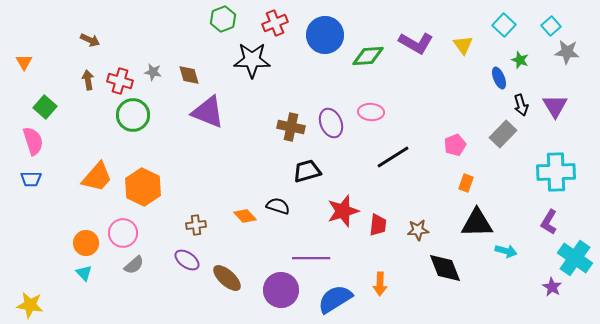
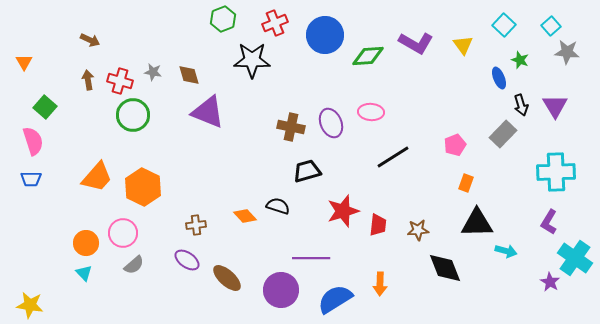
purple star at (552, 287): moved 2 px left, 5 px up
